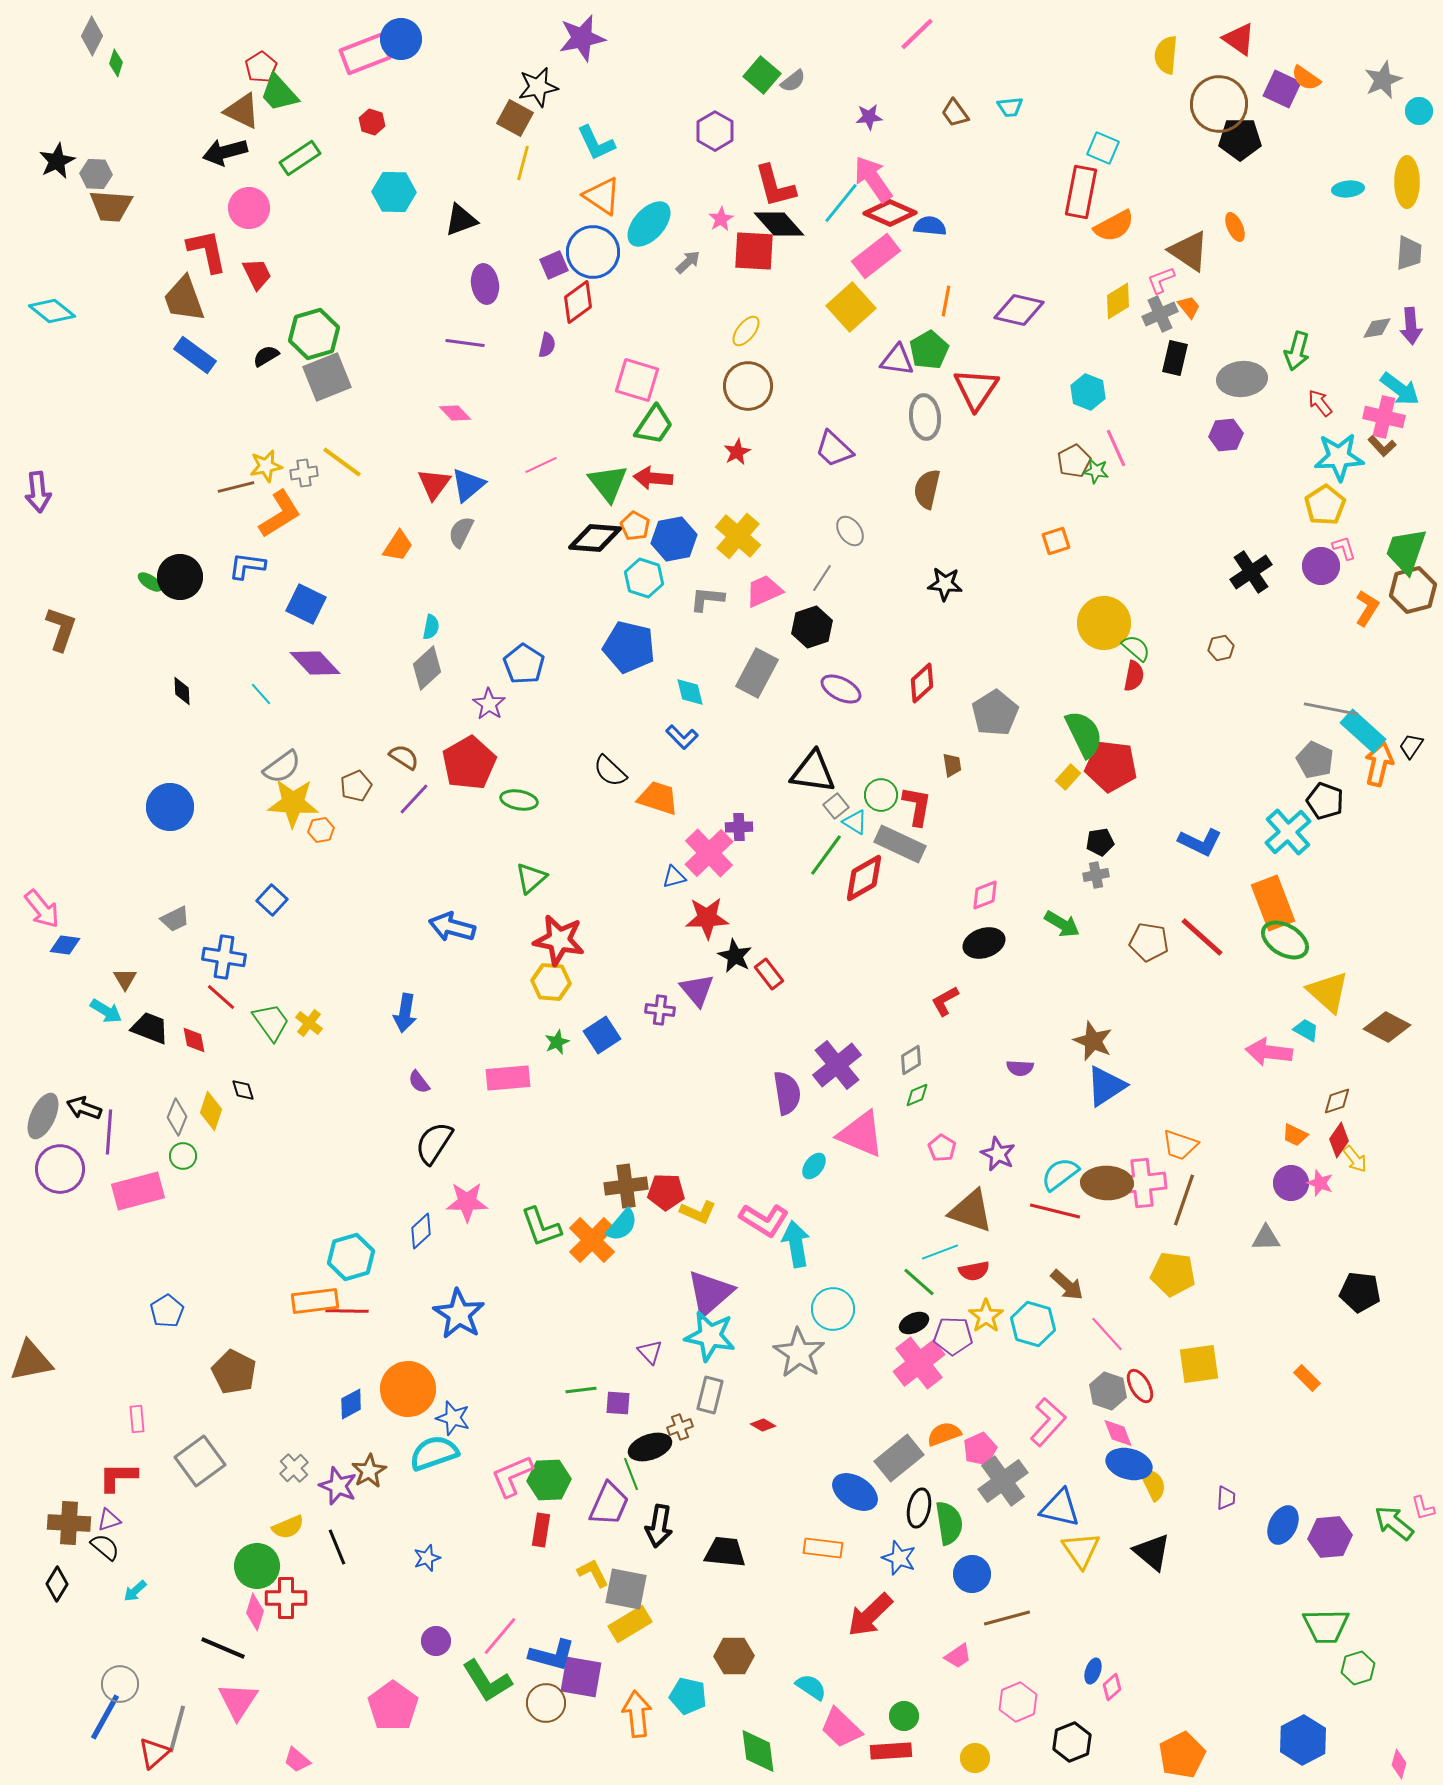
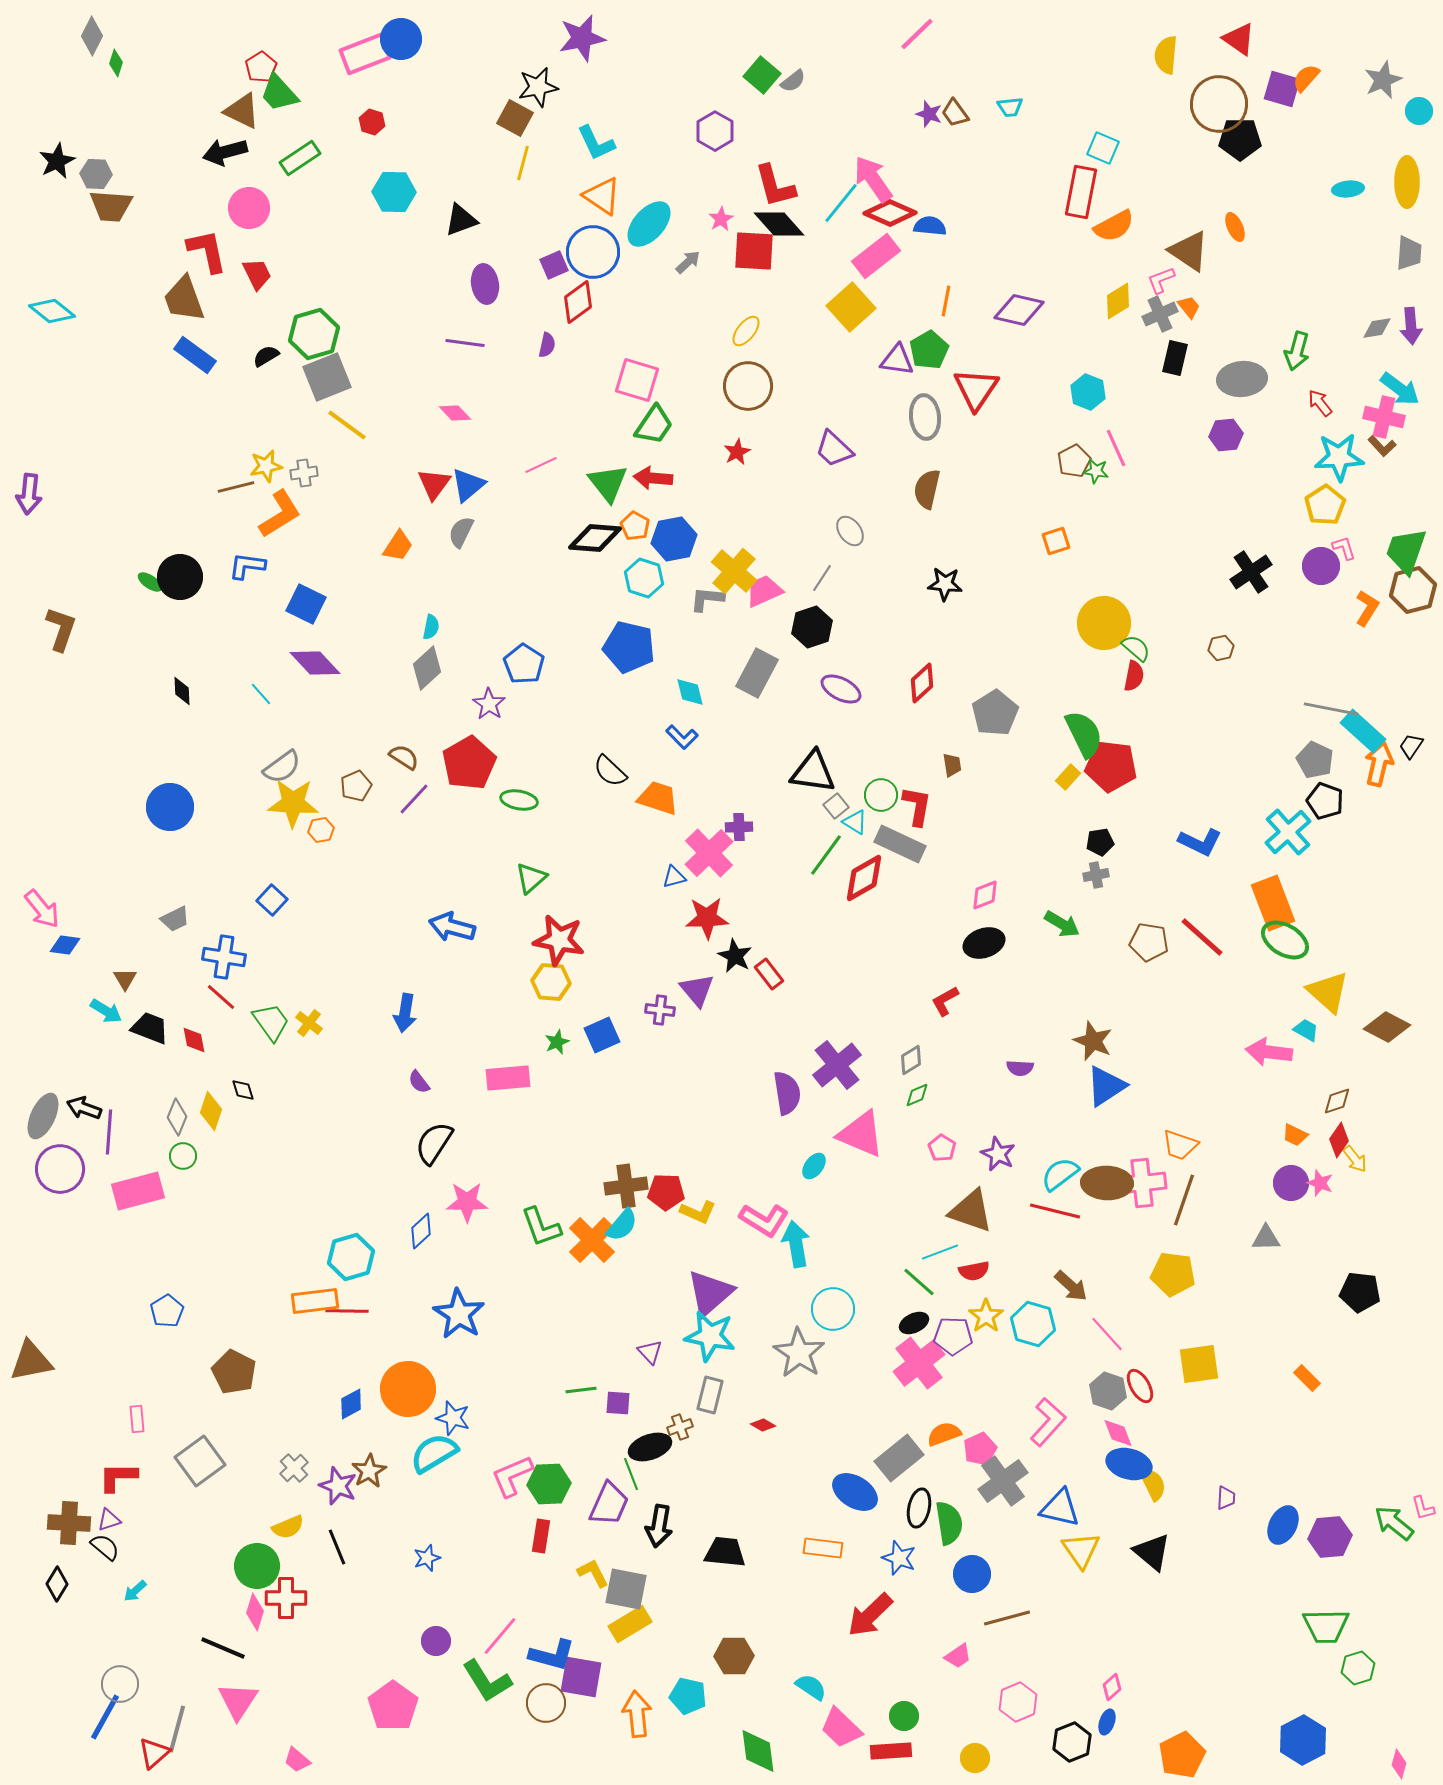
orange semicircle at (1306, 78): rotated 96 degrees clockwise
purple square at (1282, 89): rotated 9 degrees counterclockwise
purple star at (869, 117): moved 60 px right, 3 px up; rotated 24 degrees clockwise
yellow line at (342, 462): moved 5 px right, 37 px up
purple arrow at (38, 492): moved 9 px left, 2 px down; rotated 12 degrees clockwise
yellow cross at (738, 536): moved 4 px left, 35 px down
blue square at (602, 1035): rotated 9 degrees clockwise
brown arrow at (1067, 1285): moved 4 px right, 1 px down
cyan semicircle at (434, 1453): rotated 12 degrees counterclockwise
green hexagon at (549, 1480): moved 4 px down
red rectangle at (541, 1530): moved 6 px down
blue ellipse at (1093, 1671): moved 14 px right, 51 px down
